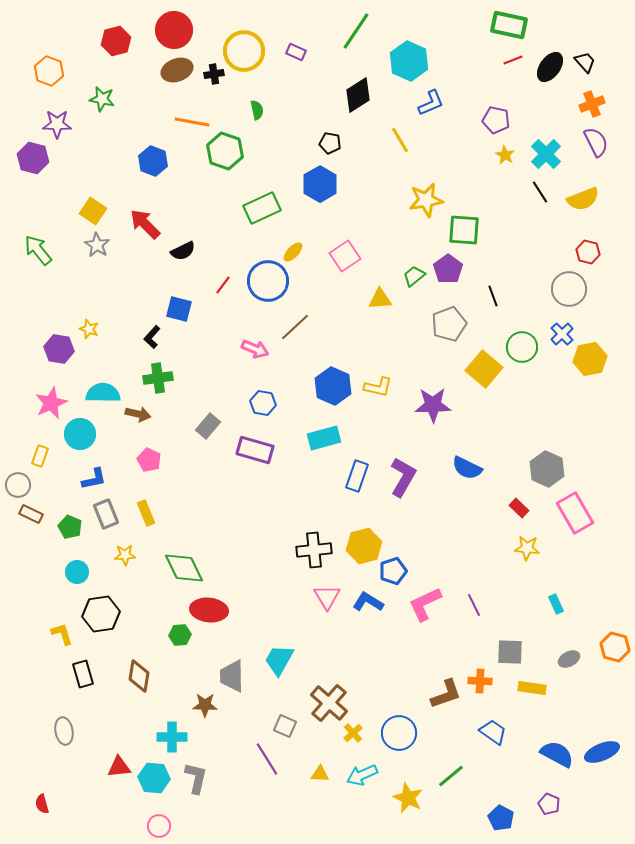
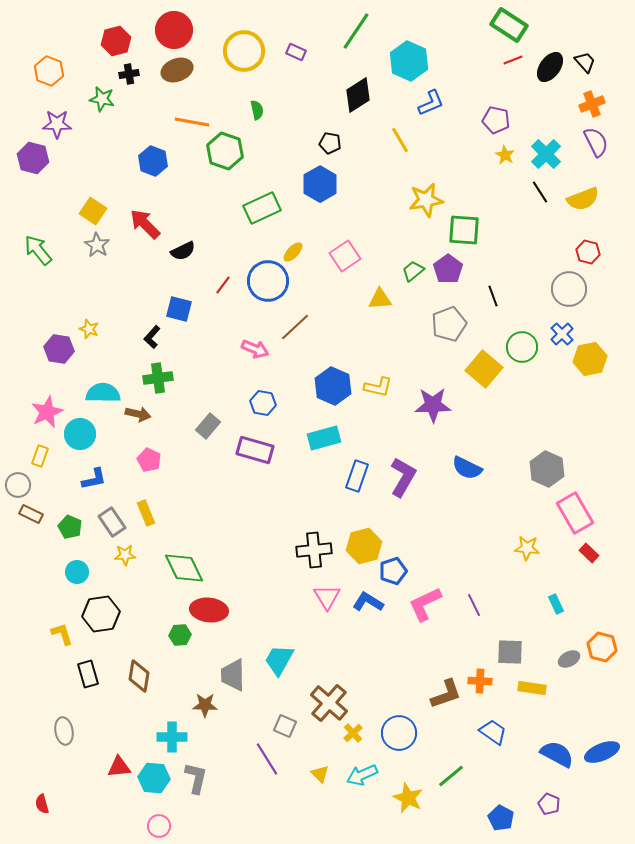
green rectangle at (509, 25): rotated 21 degrees clockwise
black cross at (214, 74): moved 85 px left
green trapezoid at (414, 276): moved 1 px left, 5 px up
pink star at (51, 403): moved 4 px left, 9 px down
red rectangle at (519, 508): moved 70 px right, 45 px down
gray rectangle at (106, 514): moved 6 px right, 8 px down; rotated 12 degrees counterclockwise
orange hexagon at (615, 647): moved 13 px left
black rectangle at (83, 674): moved 5 px right
gray trapezoid at (232, 676): moved 1 px right, 1 px up
yellow triangle at (320, 774): rotated 42 degrees clockwise
